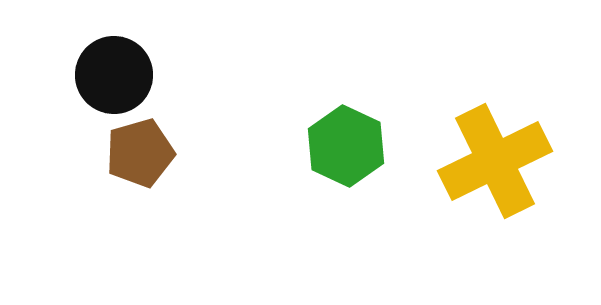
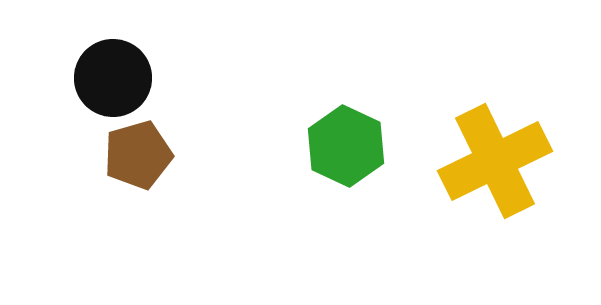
black circle: moved 1 px left, 3 px down
brown pentagon: moved 2 px left, 2 px down
